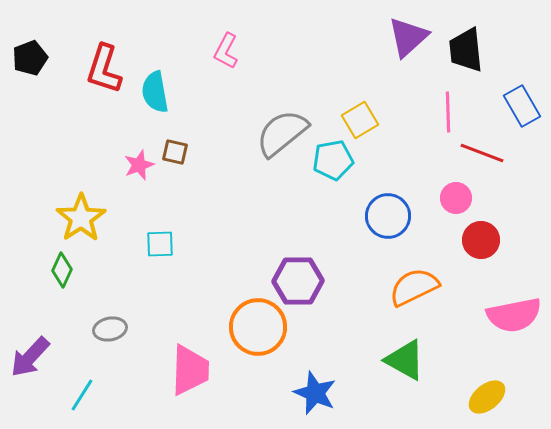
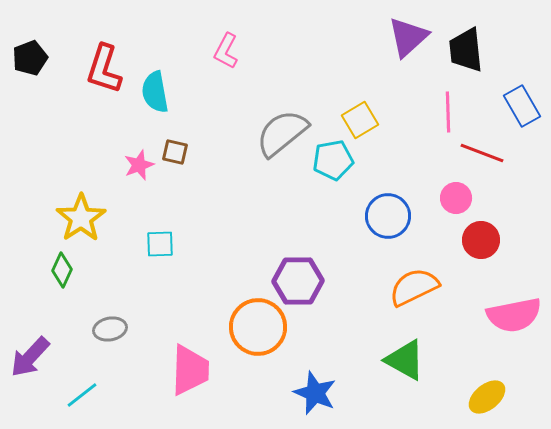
cyan line: rotated 20 degrees clockwise
